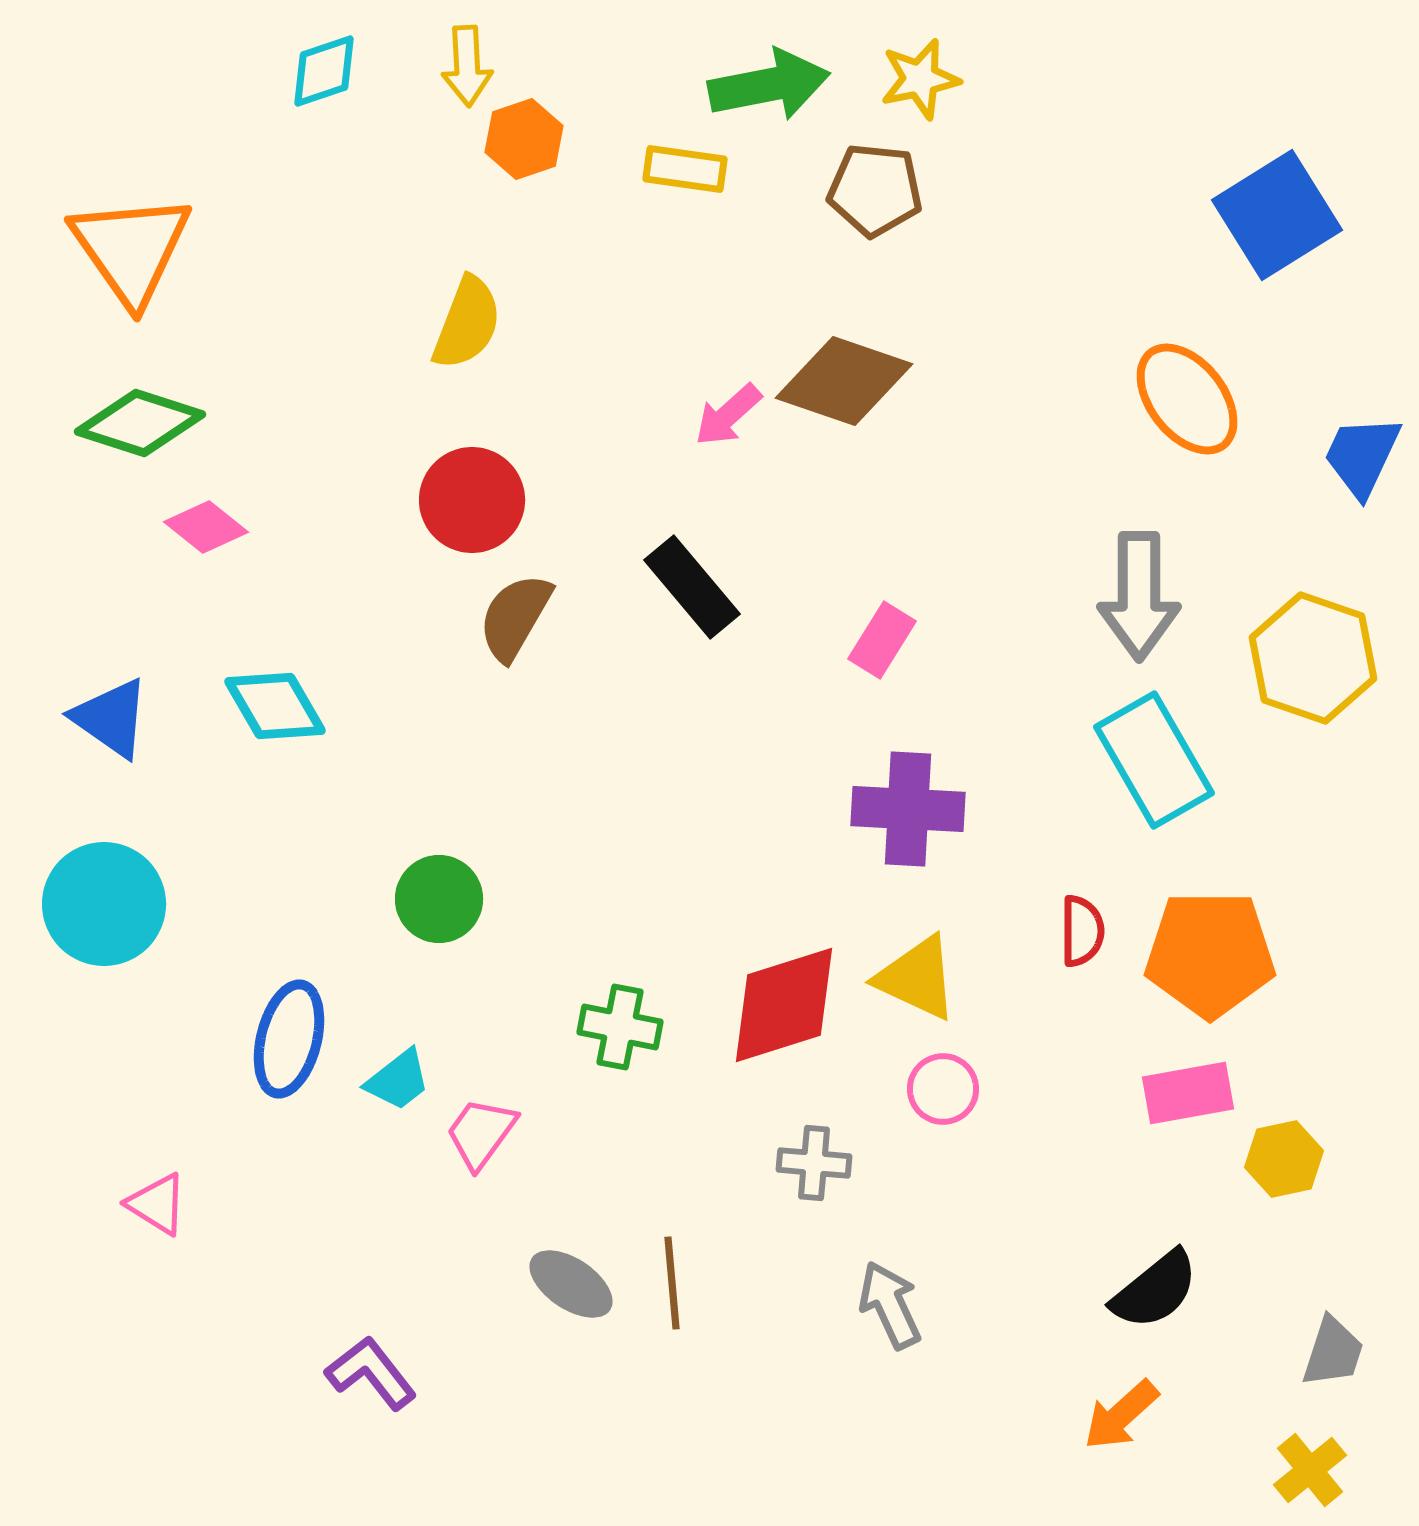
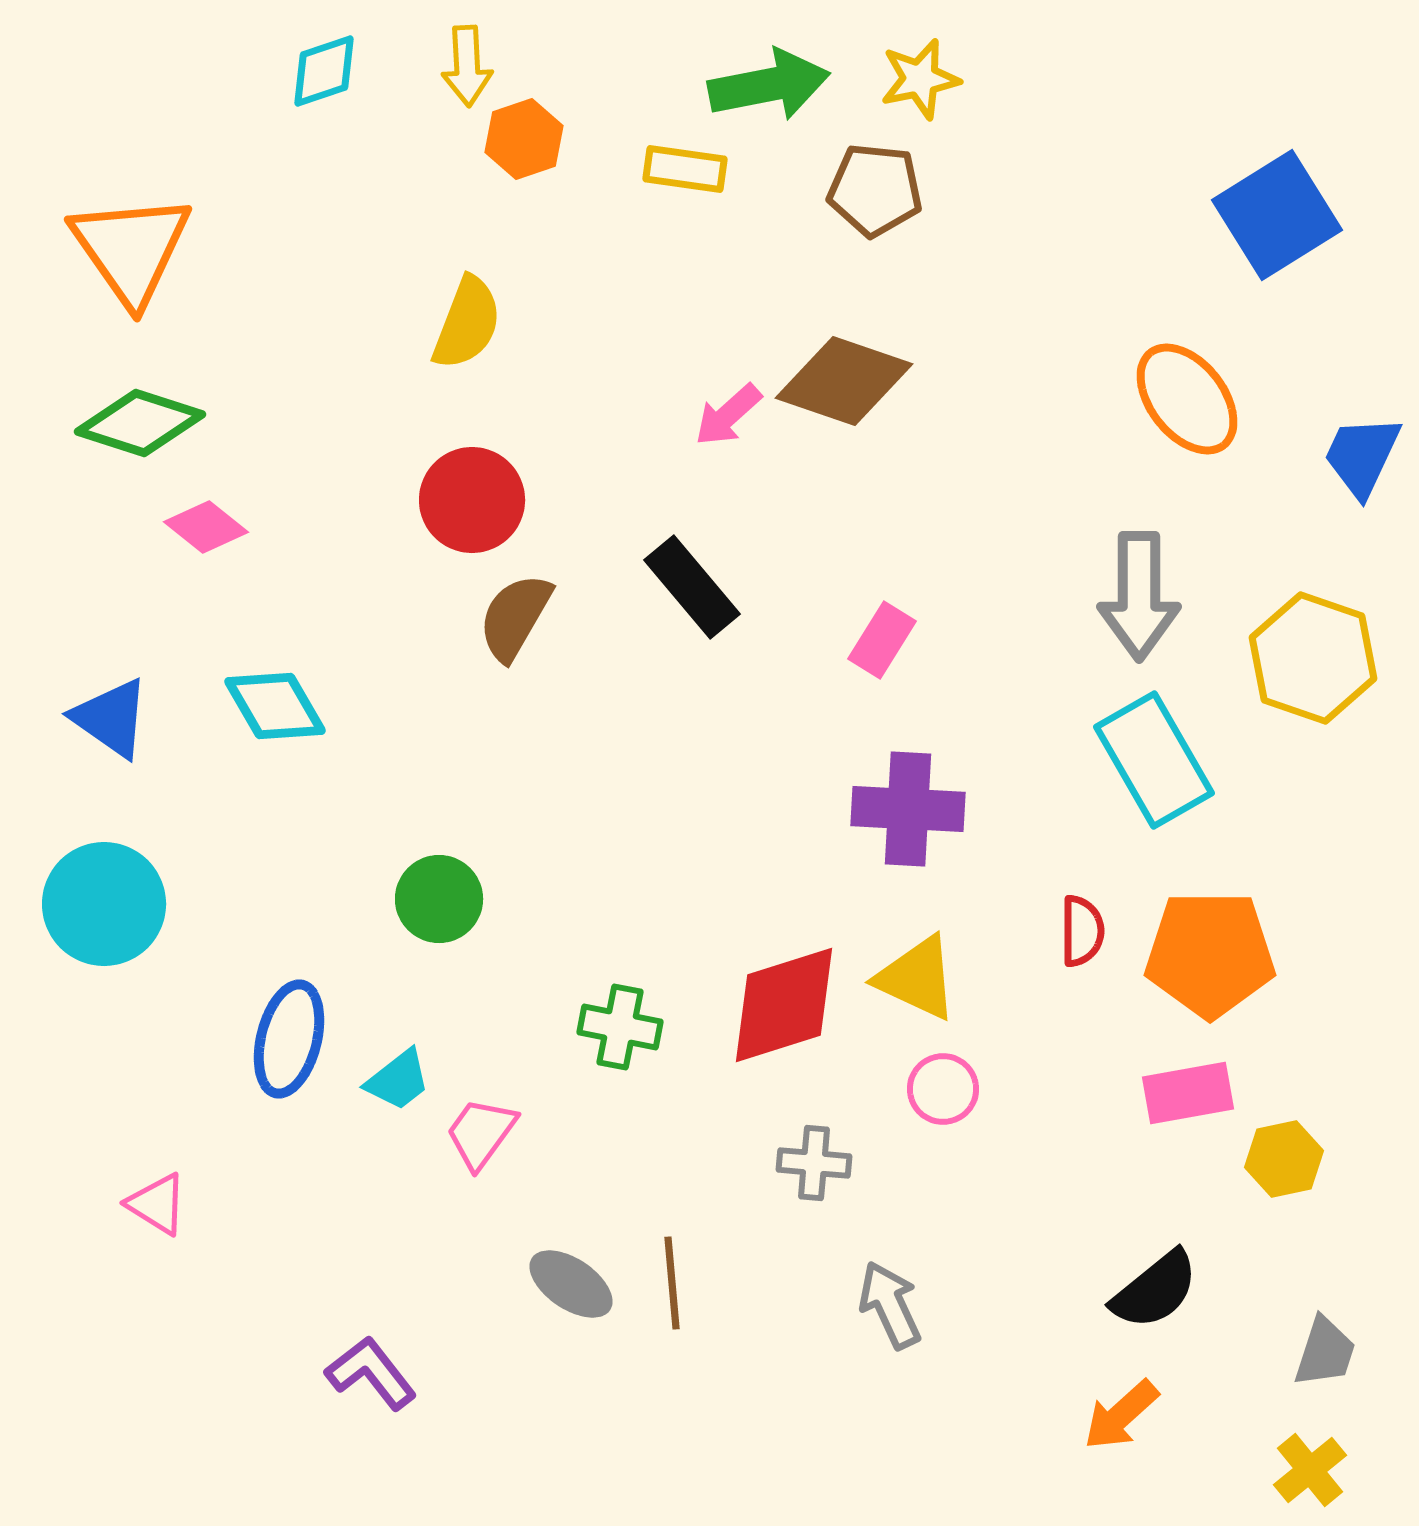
gray trapezoid at (1333, 1352): moved 8 px left
